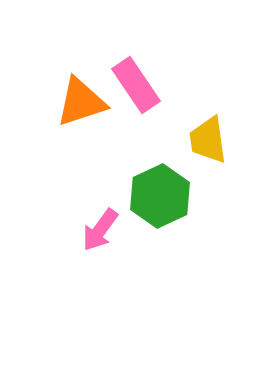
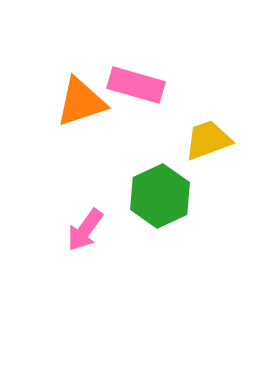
pink rectangle: rotated 40 degrees counterclockwise
yellow trapezoid: rotated 78 degrees clockwise
pink arrow: moved 15 px left
